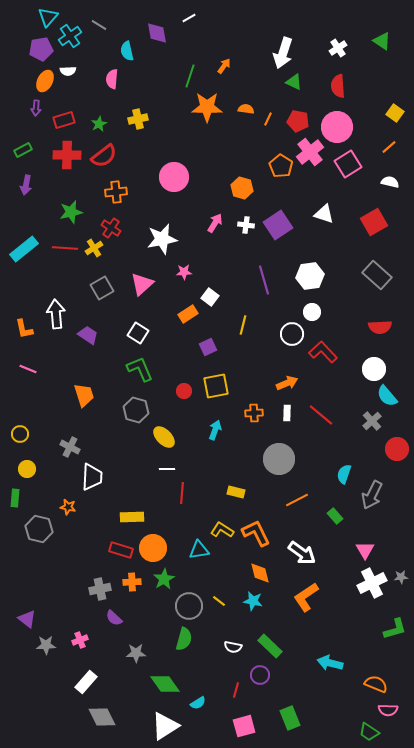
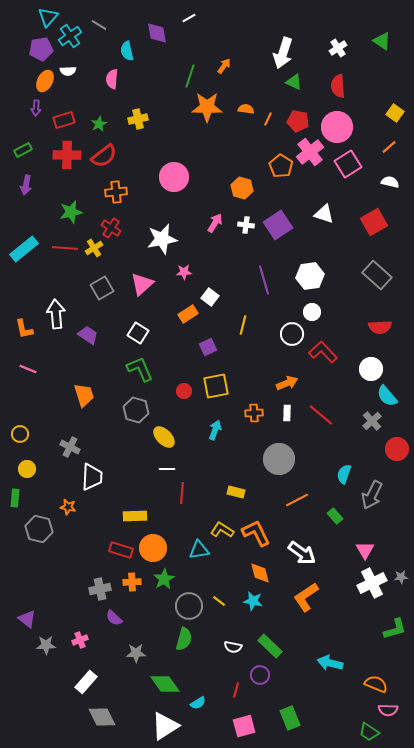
white circle at (374, 369): moved 3 px left
yellow rectangle at (132, 517): moved 3 px right, 1 px up
